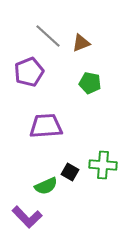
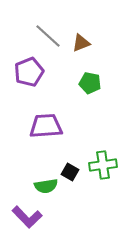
green cross: rotated 12 degrees counterclockwise
green semicircle: rotated 15 degrees clockwise
